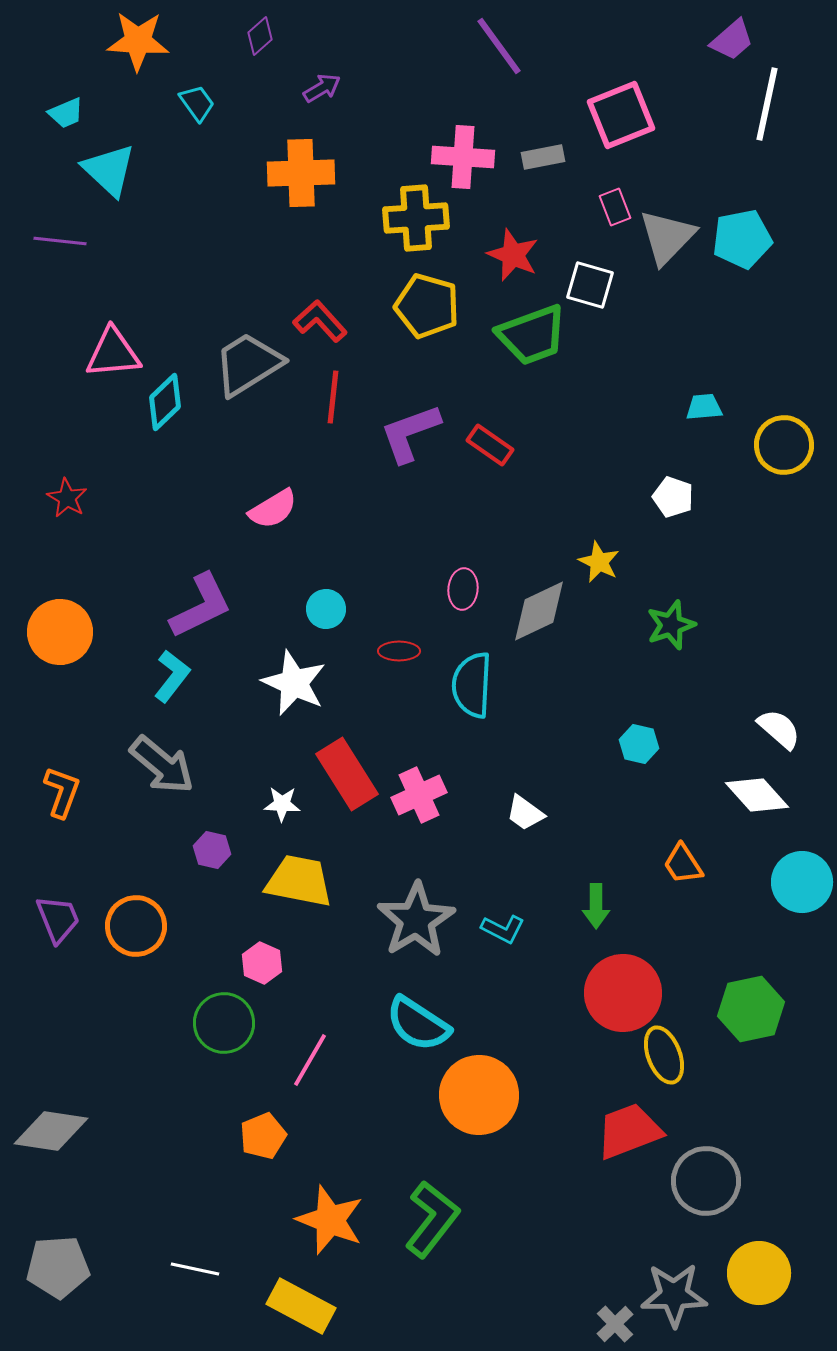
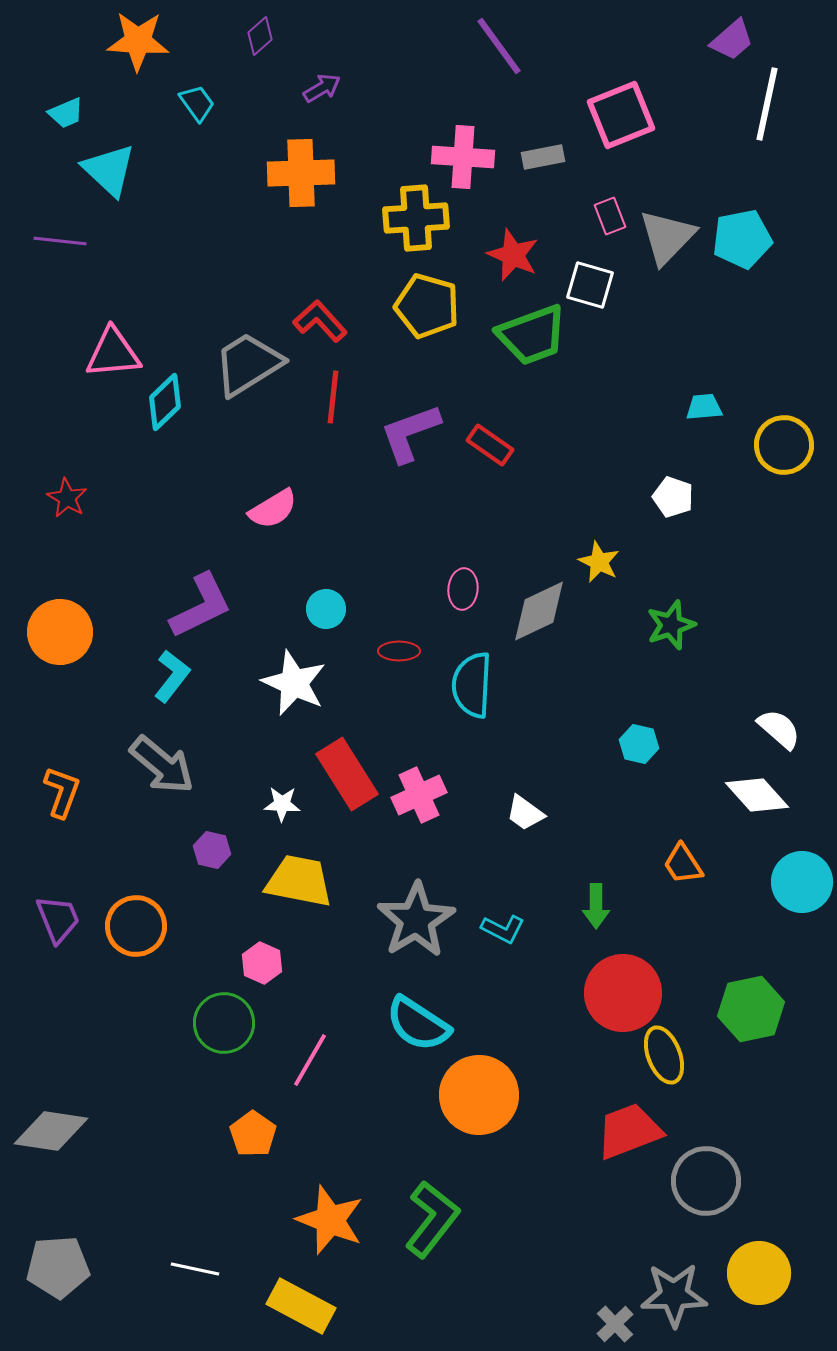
pink rectangle at (615, 207): moved 5 px left, 9 px down
orange pentagon at (263, 1136): moved 10 px left, 2 px up; rotated 15 degrees counterclockwise
